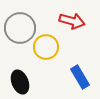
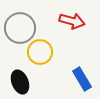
yellow circle: moved 6 px left, 5 px down
blue rectangle: moved 2 px right, 2 px down
